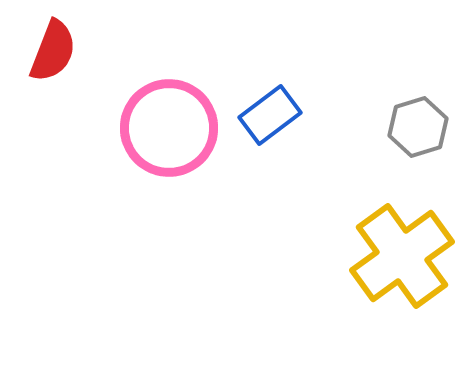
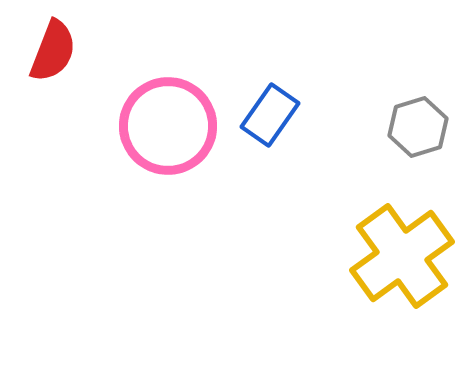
blue rectangle: rotated 18 degrees counterclockwise
pink circle: moved 1 px left, 2 px up
